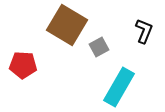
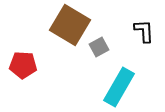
brown square: moved 3 px right
black L-shape: rotated 25 degrees counterclockwise
